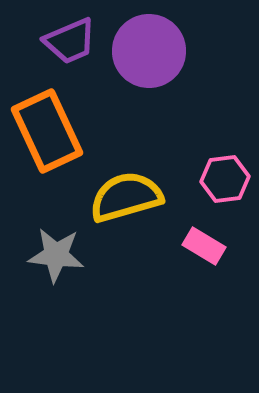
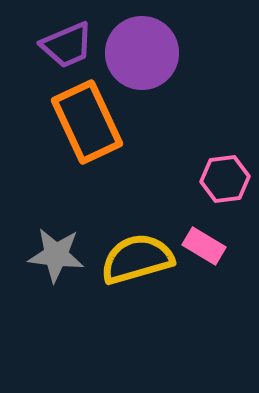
purple trapezoid: moved 3 px left, 4 px down
purple circle: moved 7 px left, 2 px down
orange rectangle: moved 40 px right, 9 px up
yellow semicircle: moved 11 px right, 62 px down
